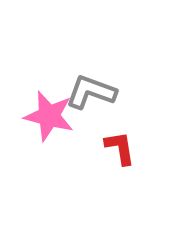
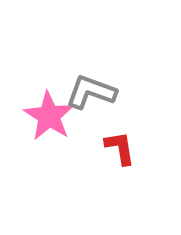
pink star: rotated 18 degrees clockwise
